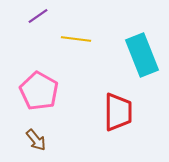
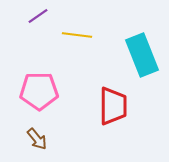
yellow line: moved 1 px right, 4 px up
pink pentagon: rotated 30 degrees counterclockwise
red trapezoid: moved 5 px left, 6 px up
brown arrow: moved 1 px right, 1 px up
